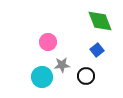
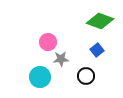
green diamond: rotated 48 degrees counterclockwise
gray star: moved 1 px left, 6 px up
cyan circle: moved 2 px left
